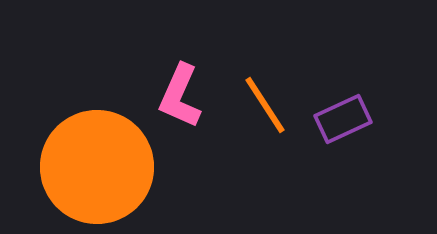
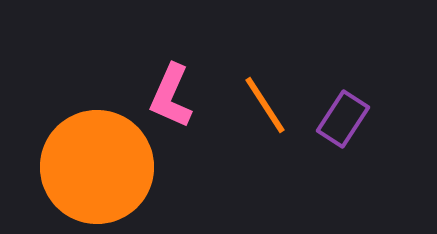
pink L-shape: moved 9 px left
purple rectangle: rotated 32 degrees counterclockwise
